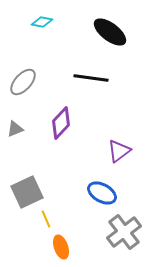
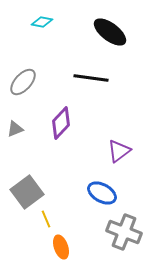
gray square: rotated 12 degrees counterclockwise
gray cross: rotated 32 degrees counterclockwise
